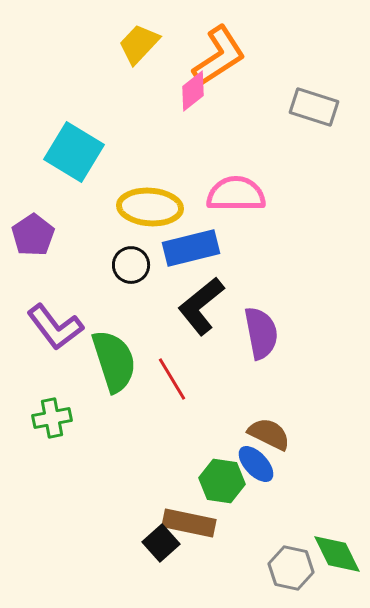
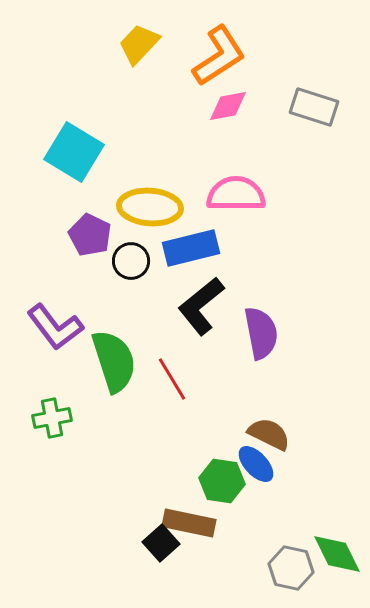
pink diamond: moved 35 px right, 15 px down; rotated 27 degrees clockwise
purple pentagon: moved 57 px right; rotated 12 degrees counterclockwise
black circle: moved 4 px up
